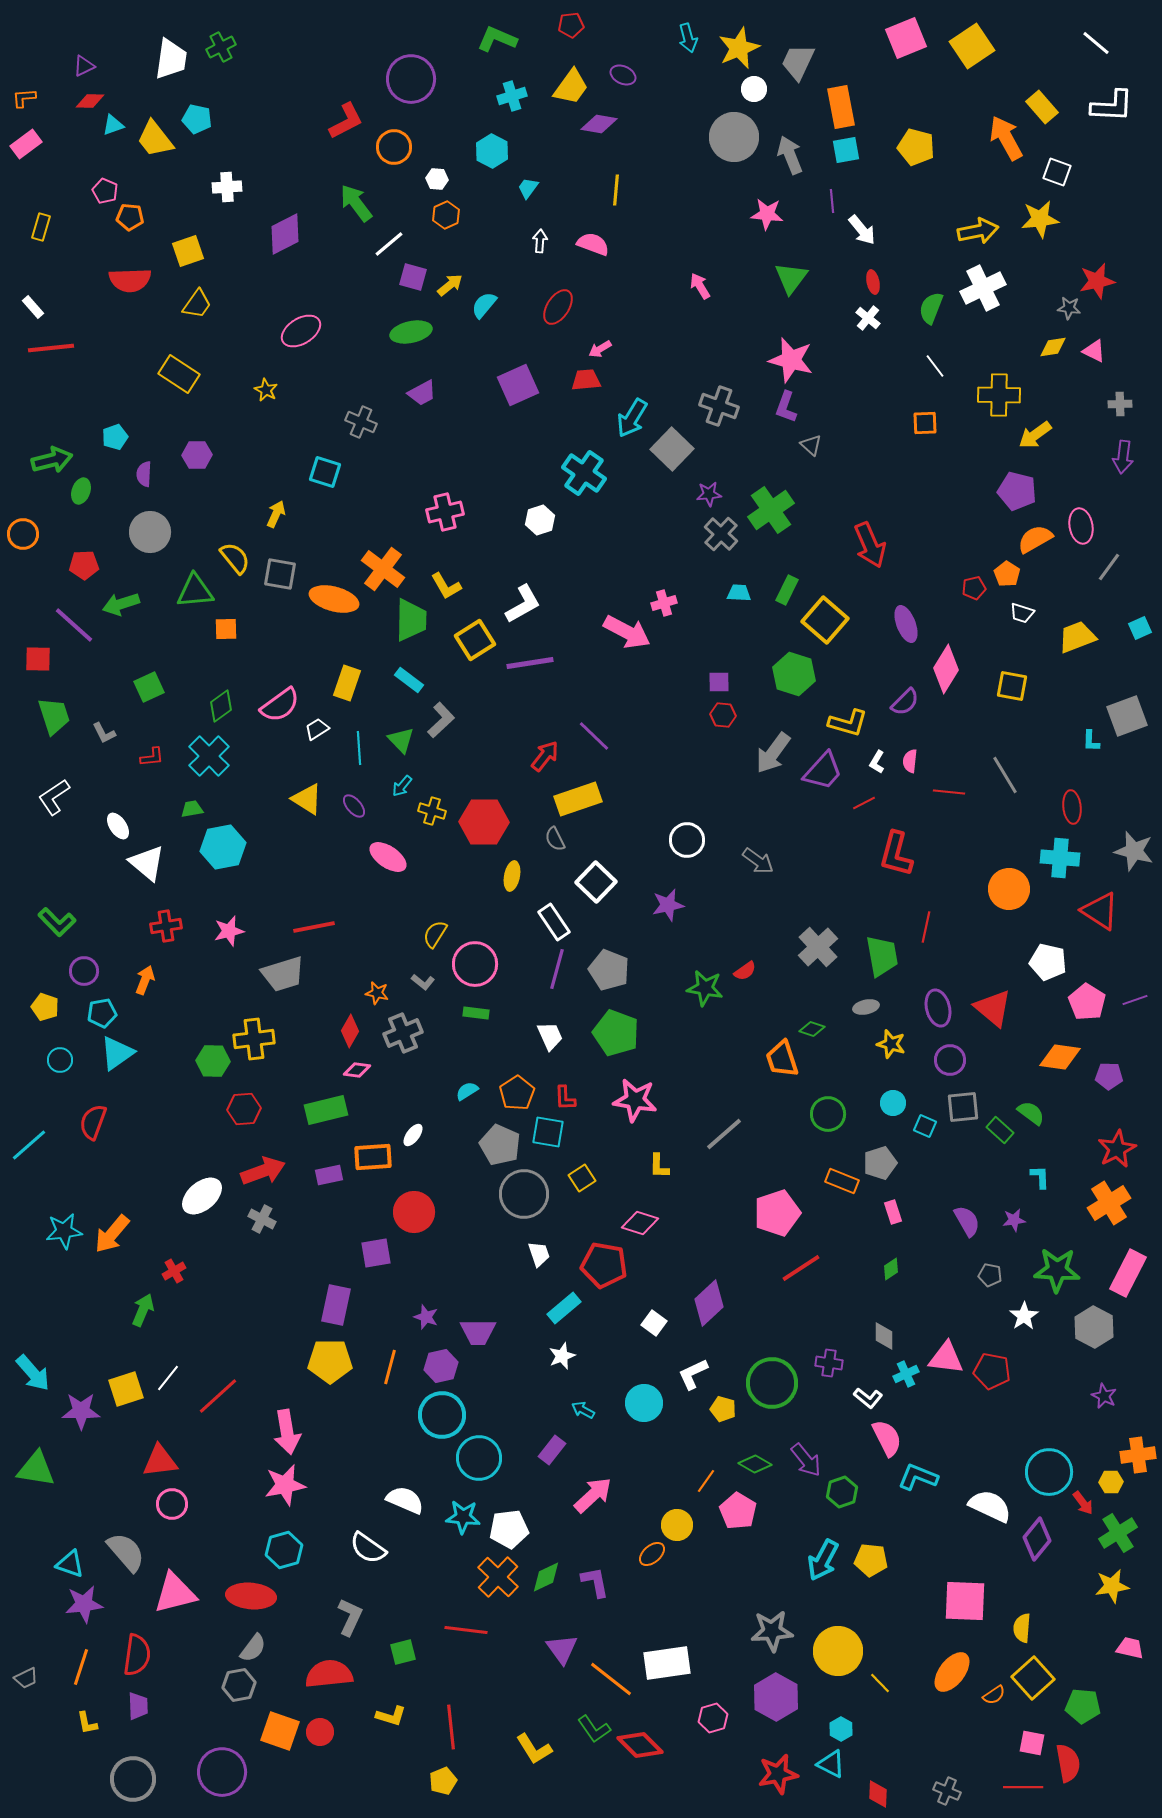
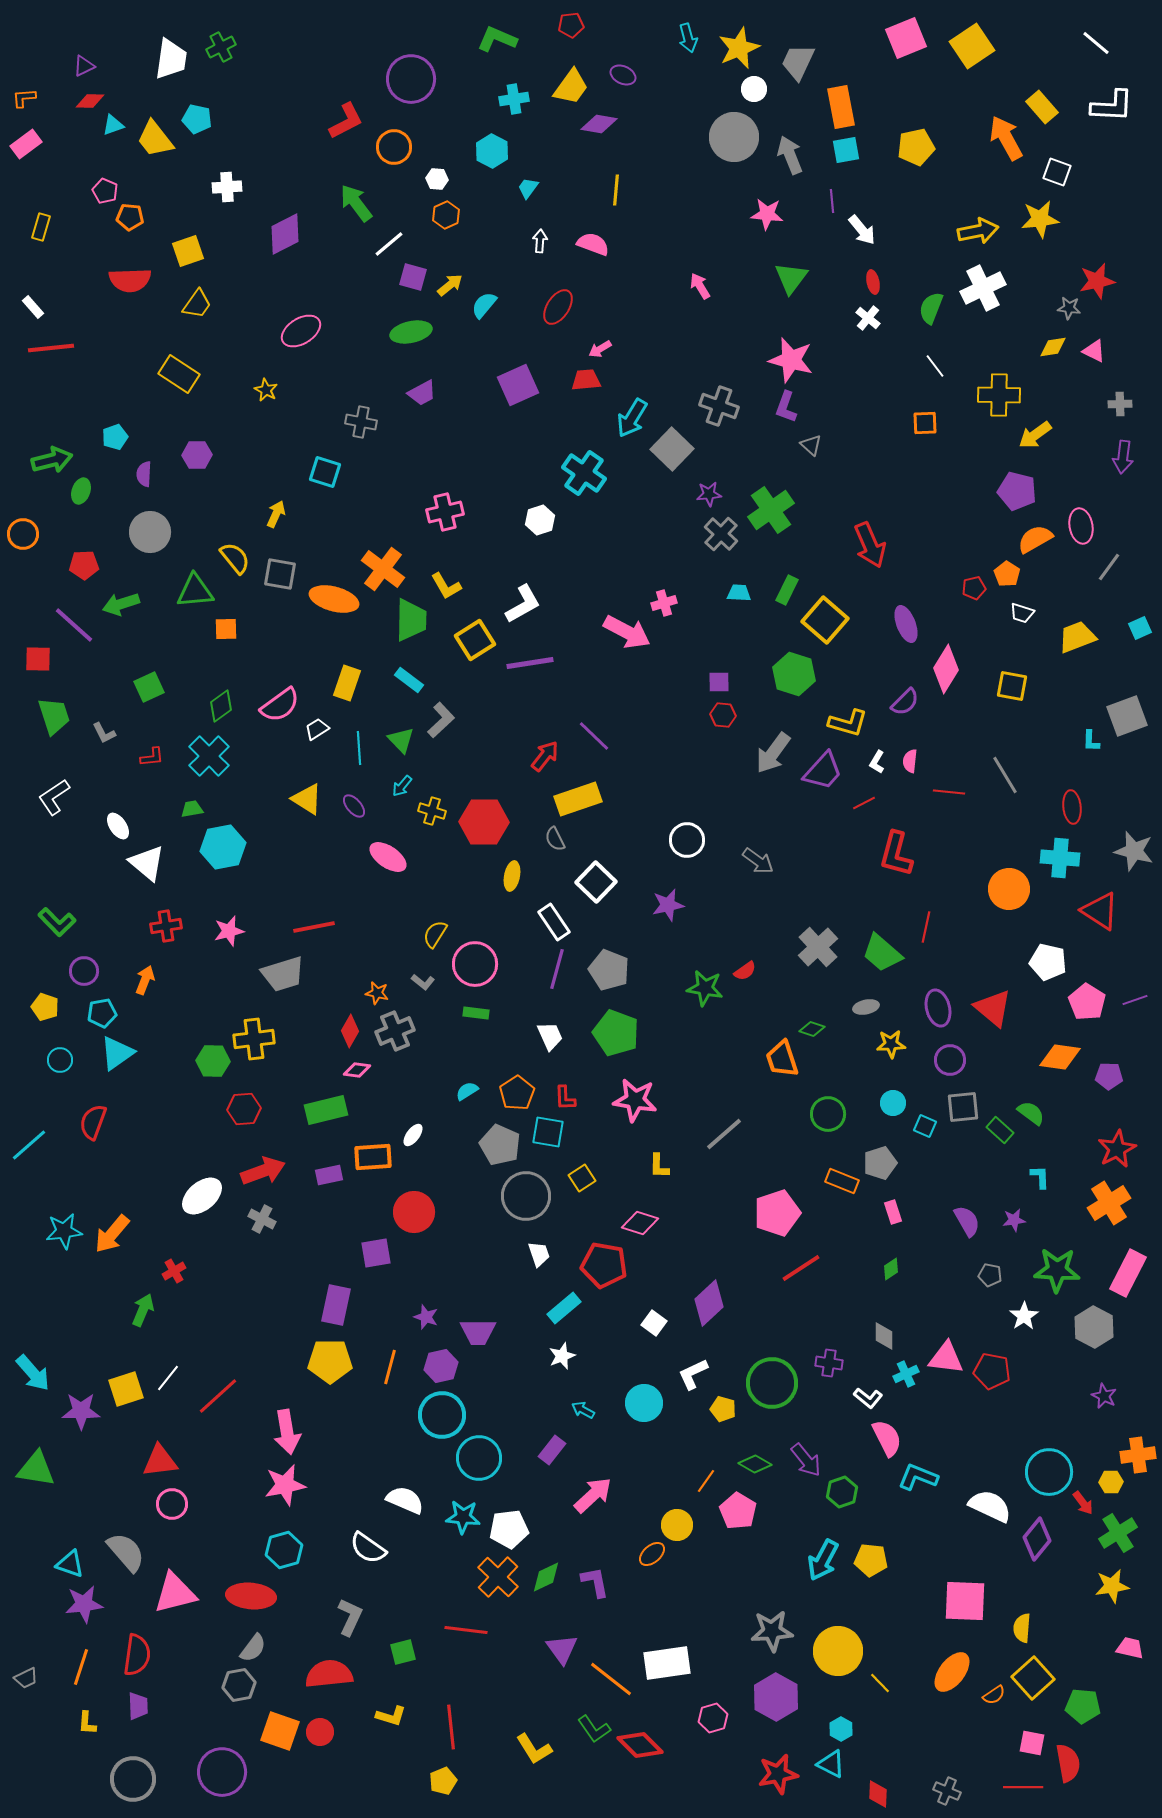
cyan cross at (512, 96): moved 2 px right, 3 px down; rotated 8 degrees clockwise
yellow pentagon at (916, 147): rotated 27 degrees counterclockwise
gray cross at (361, 422): rotated 12 degrees counterclockwise
green trapezoid at (882, 956): moved 3 px up; rotated 141 degrees clockwise
gray cross at (403, 1033): moved 8 px left, 2 px up
yellow star at (891, 1044): rotated 20 degrees counterclockwise
gray circle at (524, 1194): moved 2 px right, 2 px down
yellow L-shape at (87, 1723): rotated 15 degrees clockwise
